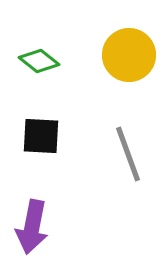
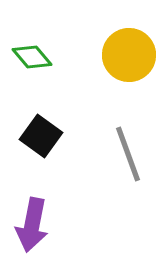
green diamond: moved 7 px left, 4 px up; rotated 12 degrees clockwise
black square: rotated 33 degrees clockwise
purple arrow: moved 2 px up
